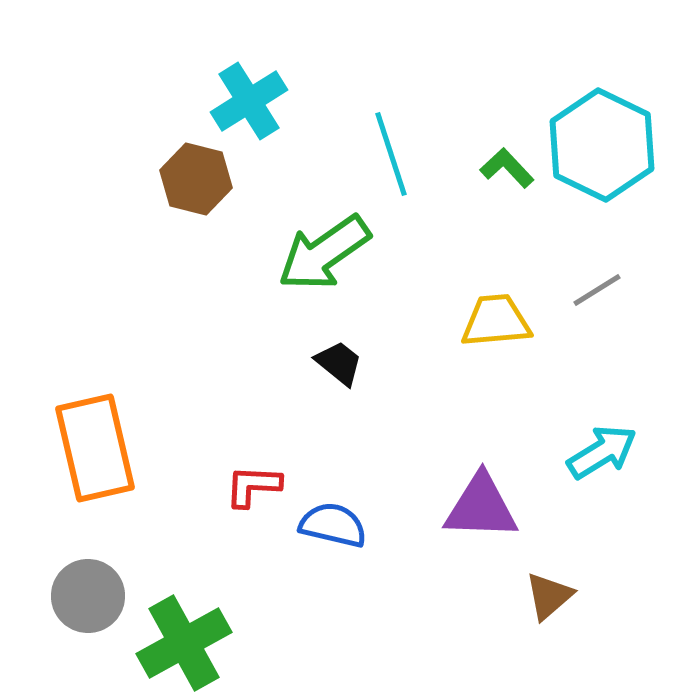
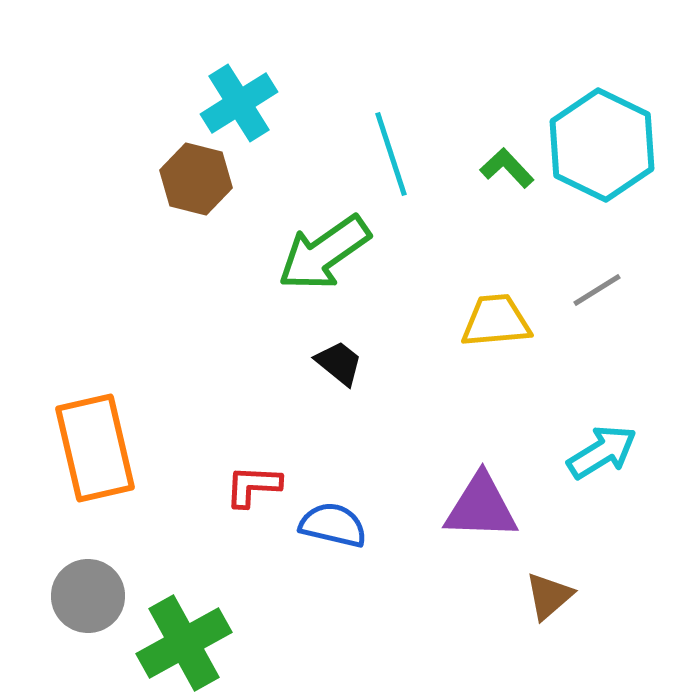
cyan cross: moved 10 px left, 2 px down
